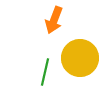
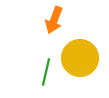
green line: moved 1 px right
